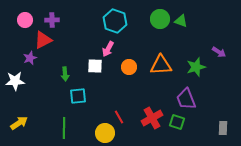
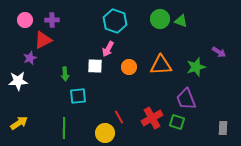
white star: moved 3 px right
